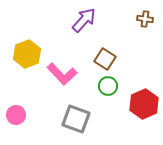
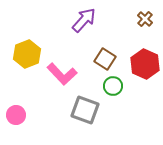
brown cross: rotated 35 degrees clockwise
green circle: moved 5 px right
red hexagon: moved 1 px right, 40 px up; rotated 12 degrees counterclockwise
gray square: moved 9 px right, 9 px up
